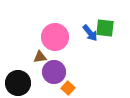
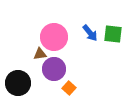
green square: moved 8 px right, 6 px down
pink circle: moved 1 px left
brown triangle: moved 3 px up
purple circle: moved 3 px up
orange square: moved 1 px right
